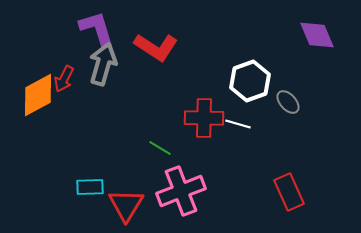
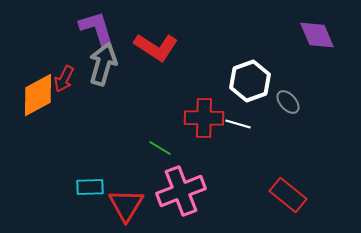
red rectangle: moved 1 px left, 3 px down; rotated 27 degrees counterclockwise
